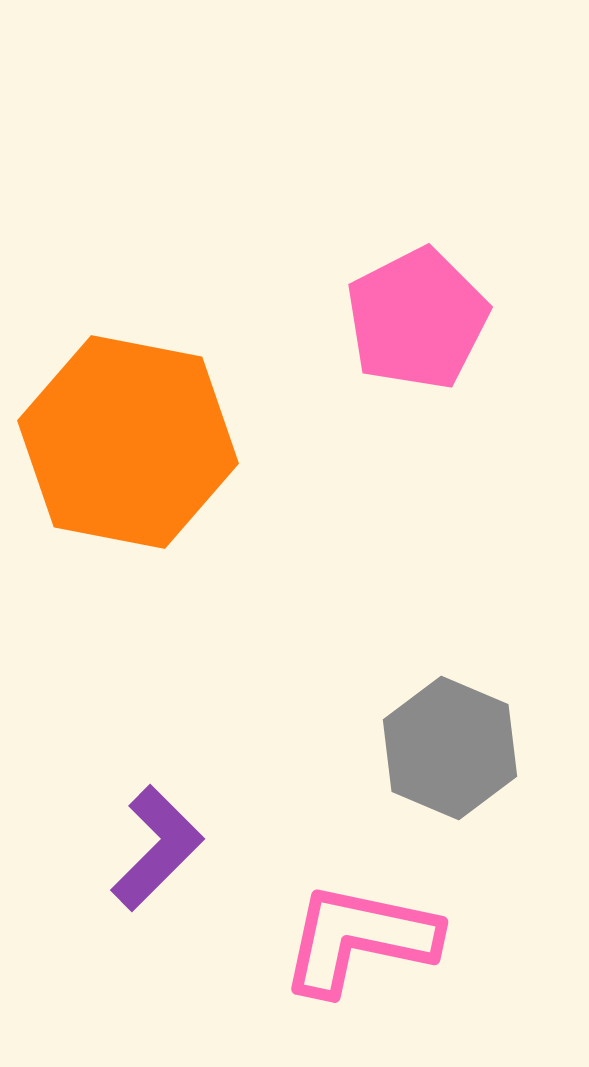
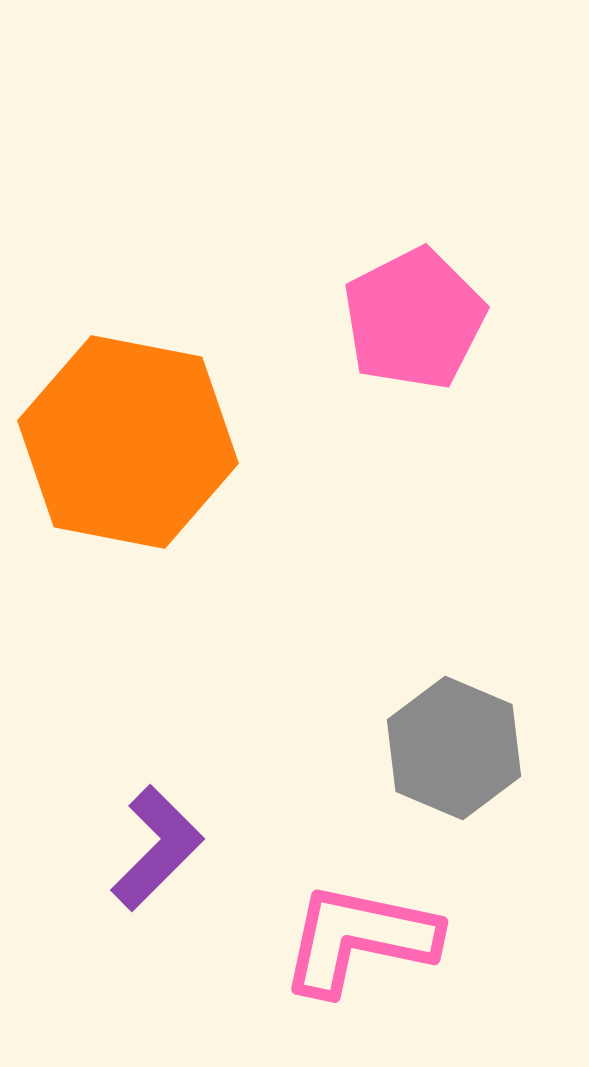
pink pentagon: moved 3 px left
gray hexagon: moved 4 px right
